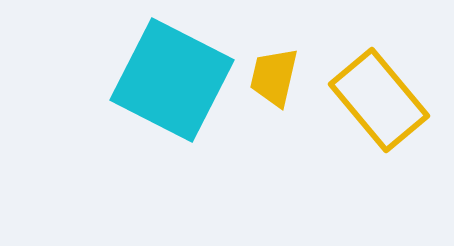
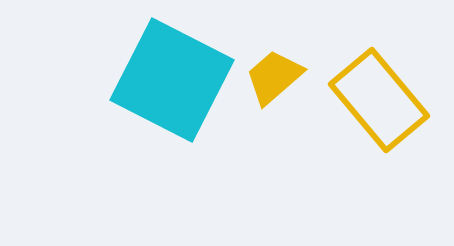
yellow trapezoid: rotated 36 degrees clockwise
